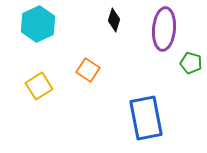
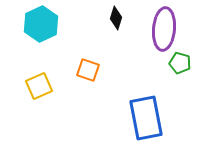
black diamond: moved 2 px right, 2 px up
cyan hexagon: moved 3 px right
green pentagon: moved 11 px left
orange square: rotated 15 degrees counterclockwise
yellow square: rotated 8 degrees clockwise
